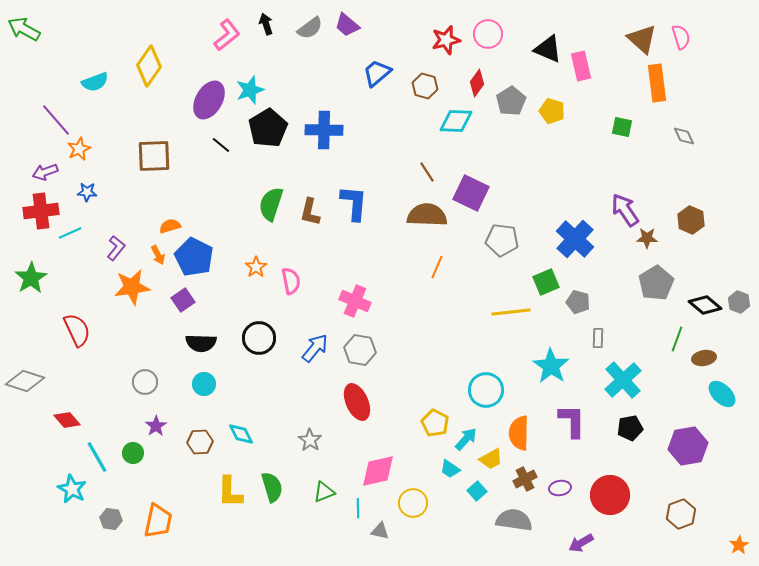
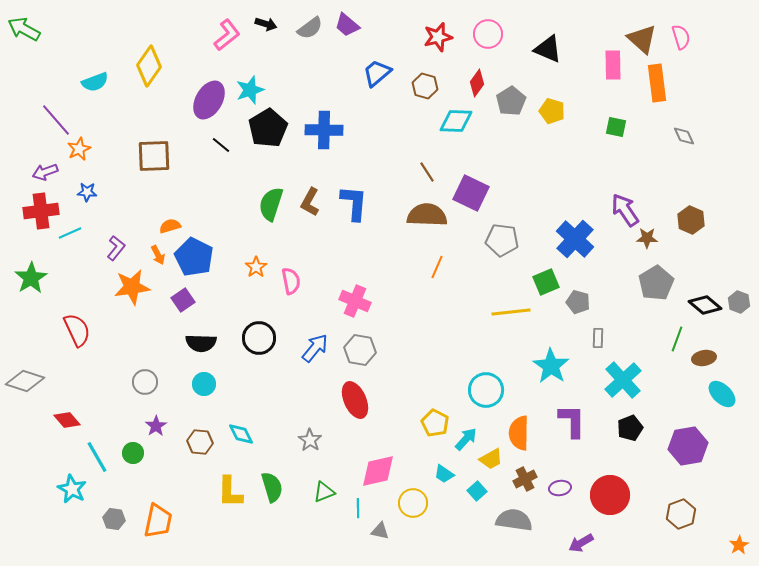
black arrow at (266, 24): rotated 125 degrees clockwise
red star at (446, 40): moved 8 px left, 3 px up
pink rectangle at (581, 66): moved 32 px right, 1 px up; rotated 12 degrees clockwise
green square at (622, 127): moved 6 px left
brown L-shape at (310, 212): moved 10 px up; rotated 16 degrees clockwise
red ellipse at (357, 402): moved 2 px left, 2 px up
black pentagon at (630, 428): rotated 10 degrees counterclockwise
brown hexagon at (200, 442): rotated 10 degrees clockwise
cyan trapezoid at (450, 469): moved 6 px left, 5 px down
gray hexagon at (111, 519): moved 3 px right
